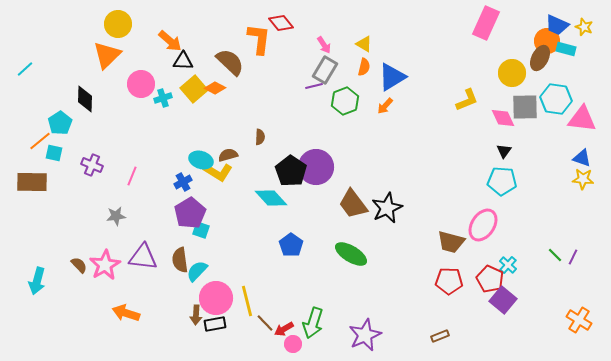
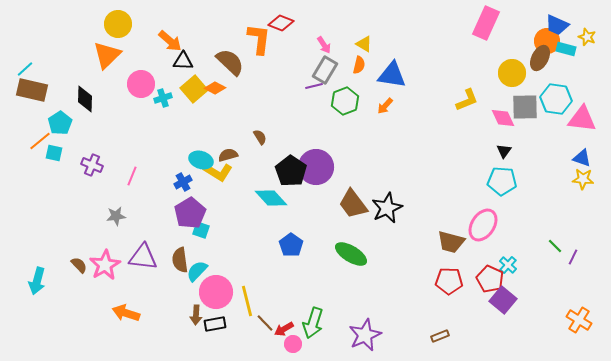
red diamond at (281, 23): rotated 30 degrees counterclockwise
yellow star at (584, 27): moved 3 px right, 10 px down
orange semicircle at (364, 67): moved 5 px left, 2 px up
blue triangle at (392, 77): moved 2 px up; rotated 40 degrees clockwise
brown semicircle at (260, 137): rotated 35 degrees counterclockwise
brown rectangle at (32, 182): moved 92 px up; rotated 12 degrees clockwise
green line at (555, 255): moved 9 px up
pink circle at (216, 298): moved 6 px up
